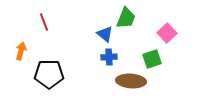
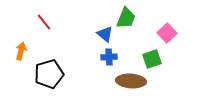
red line: rotated 18 degrees counterclockwise
black pentagon: rotated 16 degrees counterclockwise
